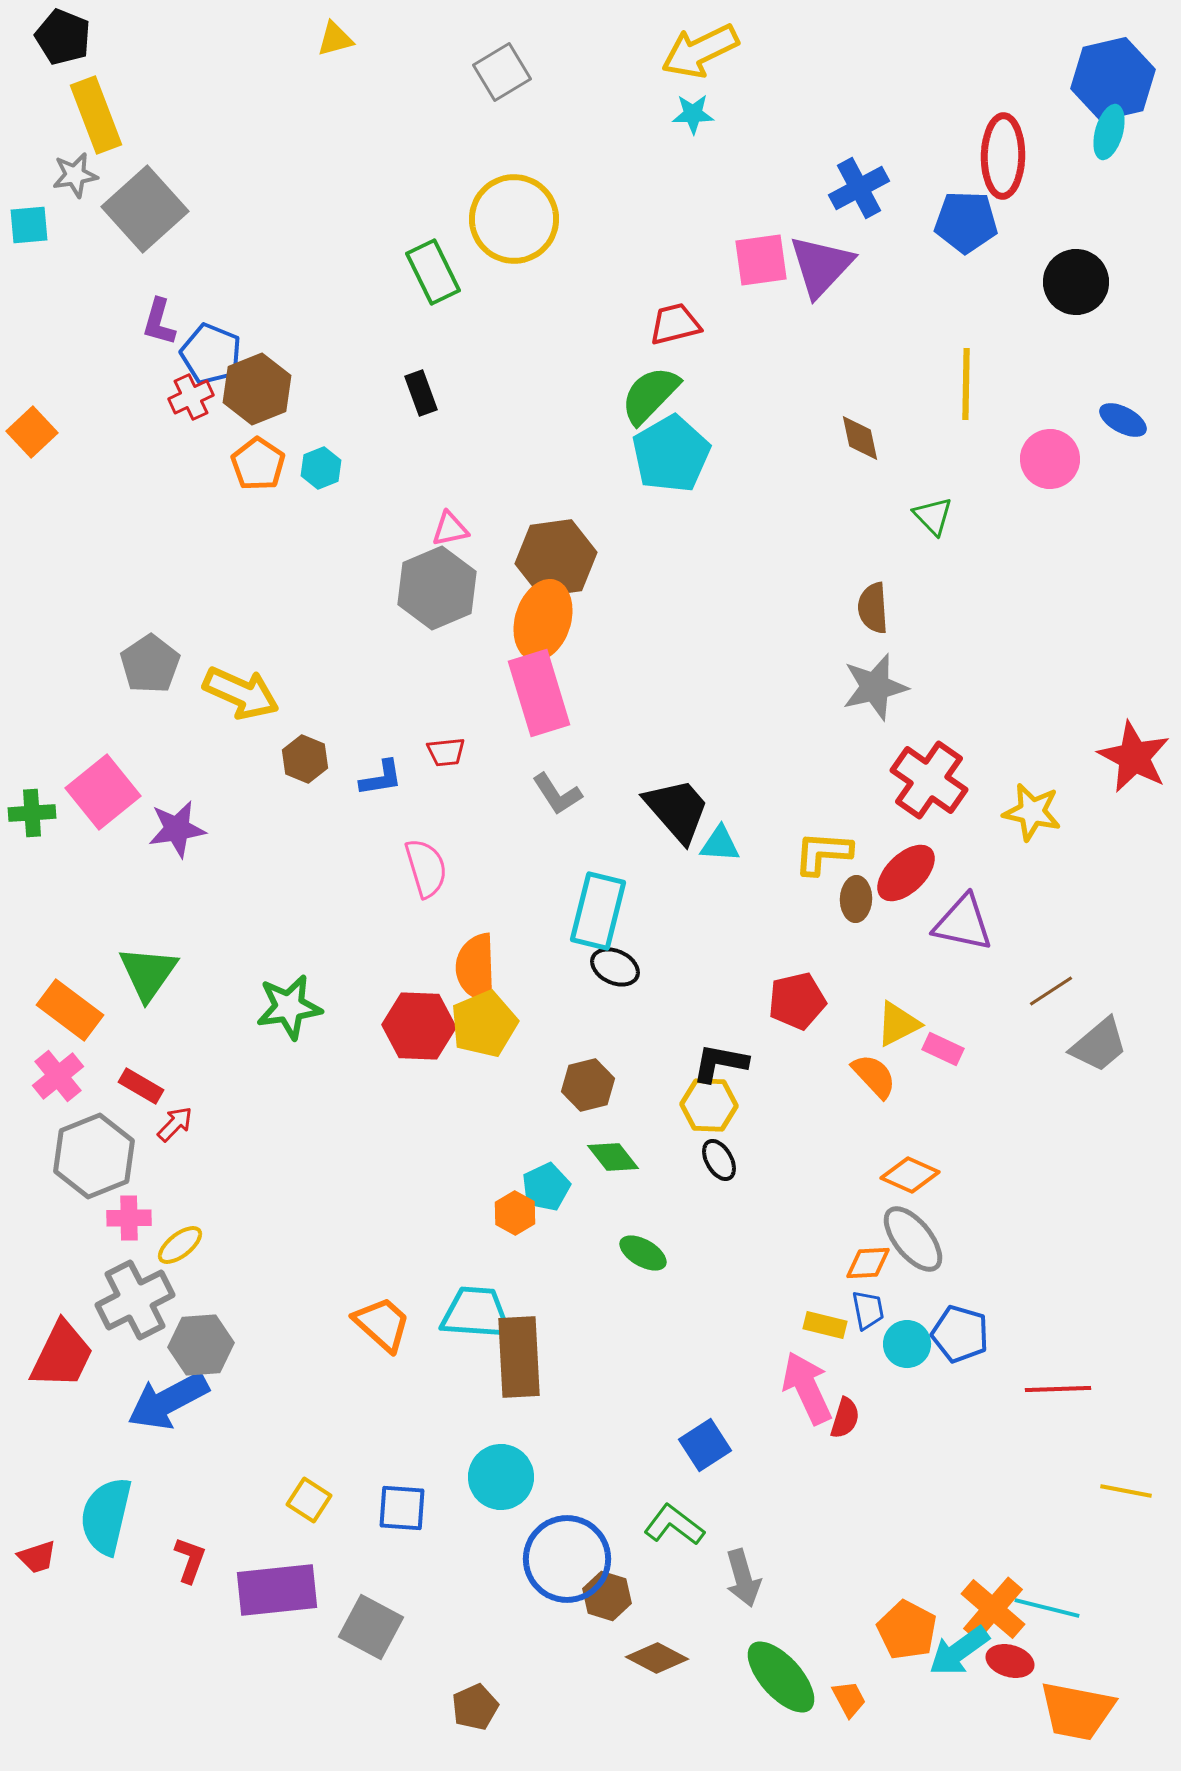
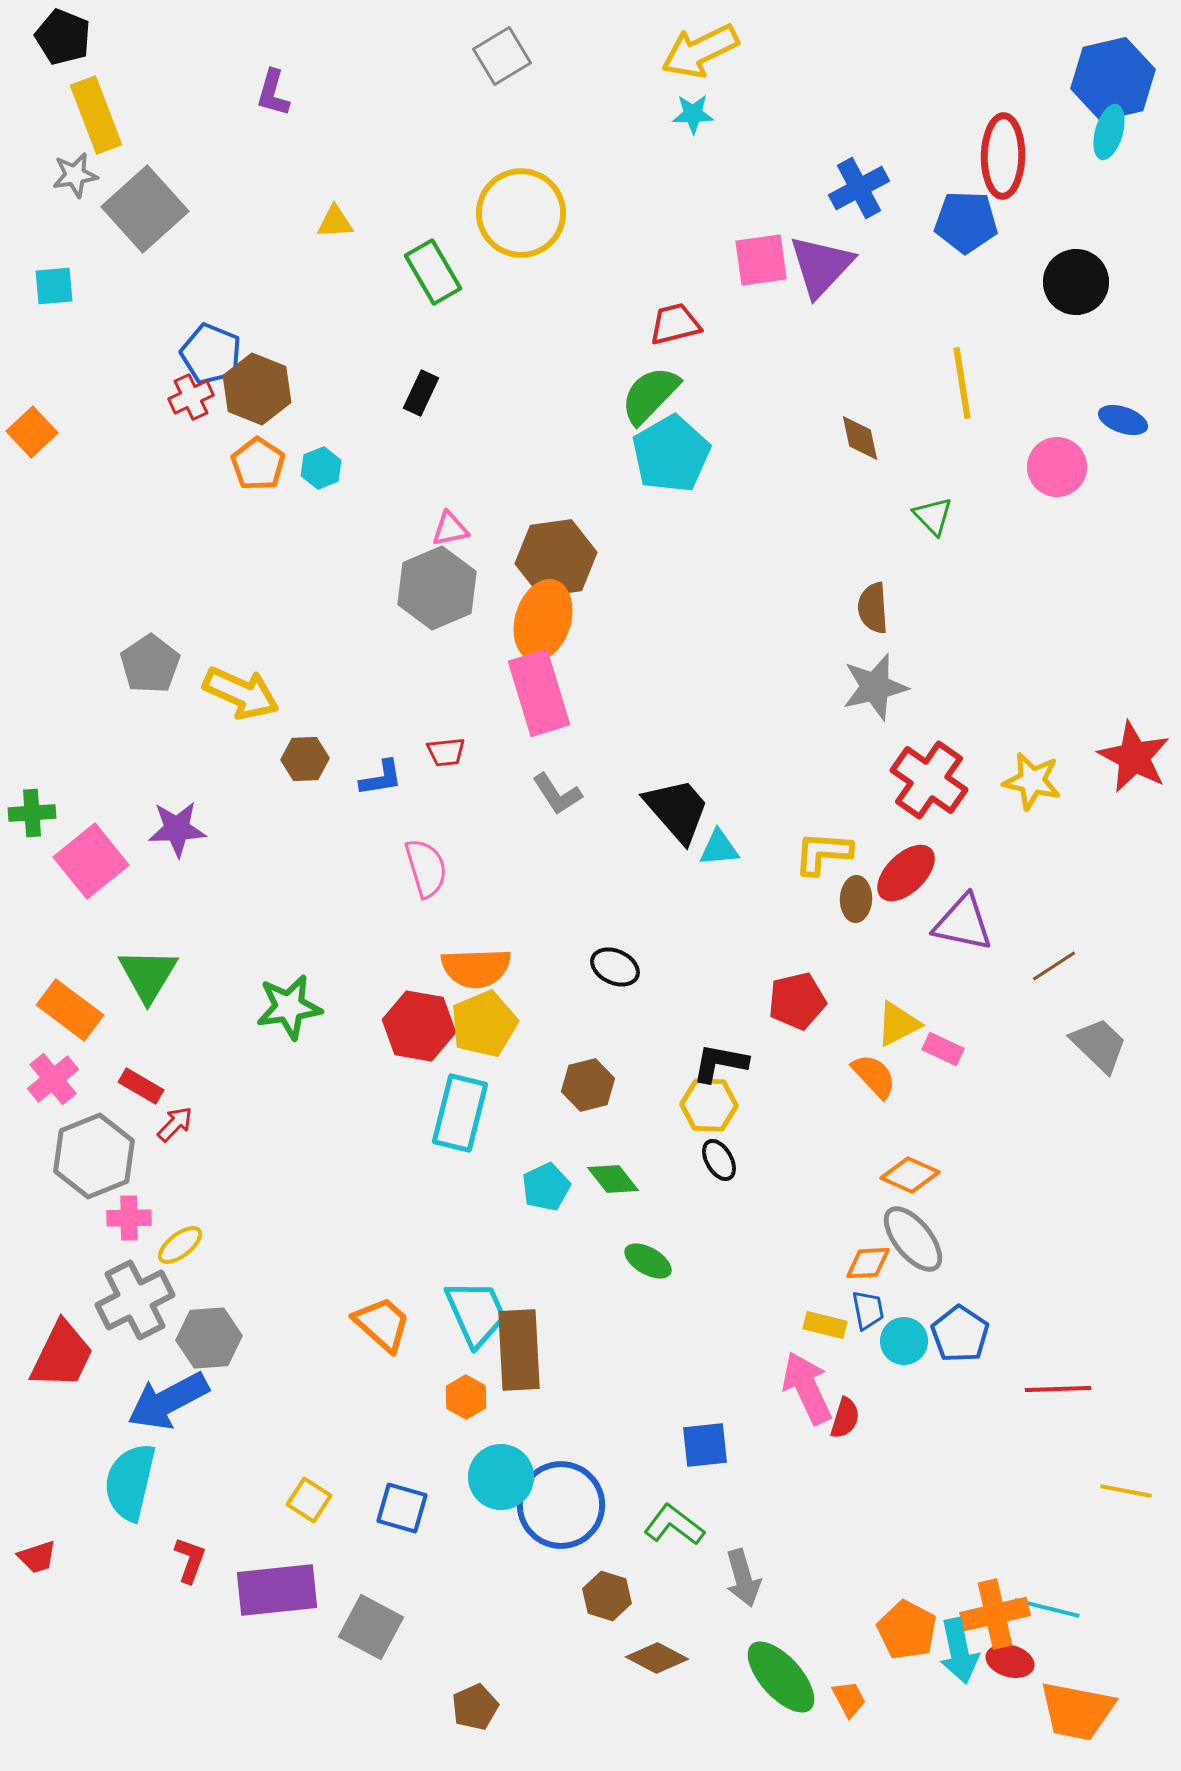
yellow triangle at (335, 39): moved 183 px down; rotated 12 degrees clockwise
gray square at (502, 72): moved 16 px up
yellow circle at (514, 219): moved 7 px right, 6 px up
cyan square at (29, 225): moved 25 px right, 61 px down
green rectangle at (433, 272): rotated 4 degrees counterclockwise
purple L-shape at (159, 322): moved 114 px right, 229 px up
yellow line at (966, 384): moved 4 px left, 1 px up; rotated 10 degrees counterclockwise
brown hexagon at (257, 389): rotated 16 degrees counterclockwise
black rectangle at (421, 393): rotated 45 degrees clockwise
blue ellipse at (1123, 420): rotated 9 degrees counterclockwise
pink circle at (1050, 459): moved 7 px right, 8 px down
brown hexagon at (305, 759): rotated 24 degrees counterclockwise
pink square at (103, 792): moved 12 px left, 69 px down
yellow star at (1032, 812): moved 31 px up
purple star at (177, 829): rotated 6 degrees clockwise
cyan triangle at (720, 844): moved 1 px left, 4 px down; rotated 9 degrees counterclockwise
cyan rectangle at (598, 911): moved 138 px left, 202 px down
orange semicircle at (476, 968): rotated 90 degrees counterclockwise
green triangle at (148, 973): moved 2 px down; rotated 4 degrees counterclockwise
brown line at (1051, 991): moved 3 px right, 25 px up
red hexagon at (419, 1026): rotated 8 degrees clockwise
gray trapezoid at (1099, 1045): rotated 96 degrees counterclockwise
pink cross at (58, 1076): moved 5 px left, 3 px down
green diamond at (613, 1157): moved 22 px down
orange hexagon at (515, 1213): moved 49 px left, 184 px down
green ellipse at (643, 1253): moved 5 px right, 8 px down
cyan trapezoid at (476, 1313): rotated 62 degrees clockwise
blue pentagon at (960, 1334): rotated 18 degrees clockwise
cyan circle at (907, 1344): moved 3 px left, 3 px up
gray hexagon at (201, 1345): moved 8 px right, 7 px up
brown rectangle at (519, 1357): moved 7 px up
blue square at (705, 1445): rotated 27 degrees clockwise
blue square at (402, 1508): rotated 12 degrees clockwise
cyan semicircle at (106, 1516): moved 24 px right, 34 px up
blue circle at (567, 1559): moved 6 px left, 54 px up
orange cross at (993, 1609): moved 2 px right, 5 px down; rotated 36 degrees clockwise
cyan arrow at (959, 1651): rotated 66 degrees counterclockwise
